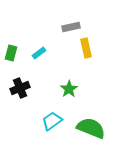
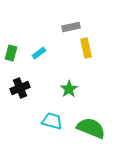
cyan trapezoid: rotated 50 degrees clockwise
